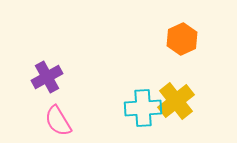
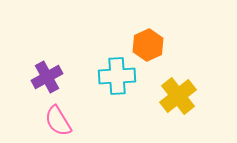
orange hexagon: moved 34 px left, 6 px down
yellow cross: moved 2 px right, 5 px up
cyan cross: moved 26 px left, 32 px up
